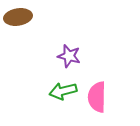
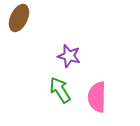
brown ellipse: moved 1 px right, 1 px down; rotated 56 degrees counterclockwise
green arrow: moved 3 px left, 1 px up; rotated 72 degrees clockwise
